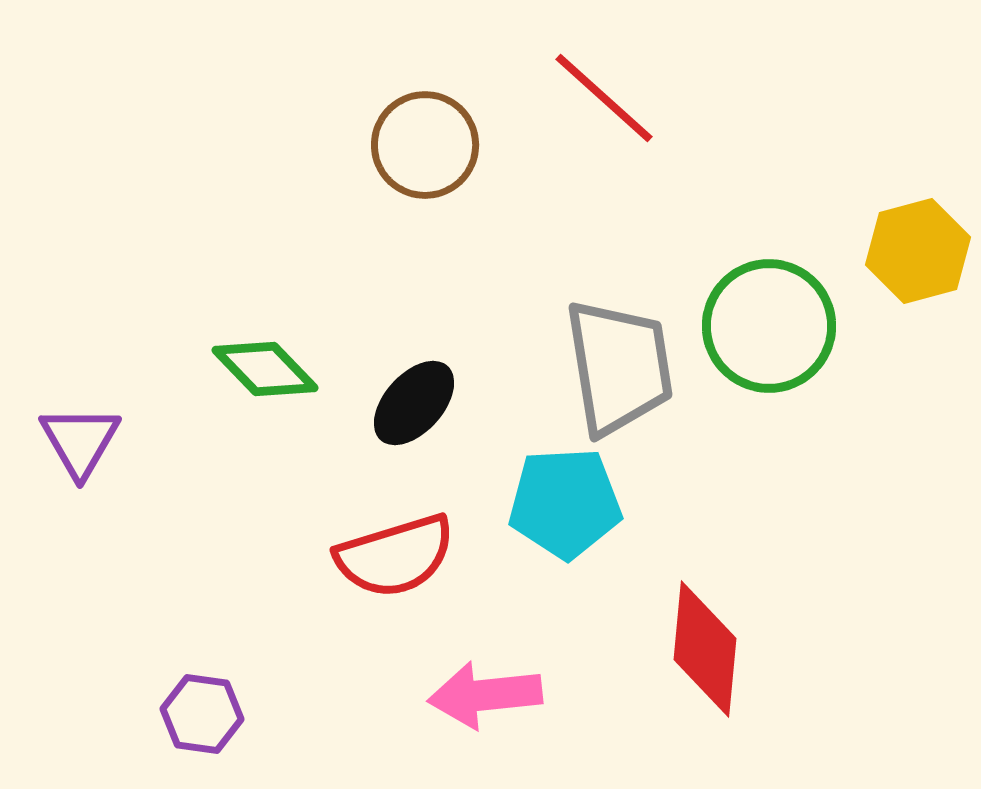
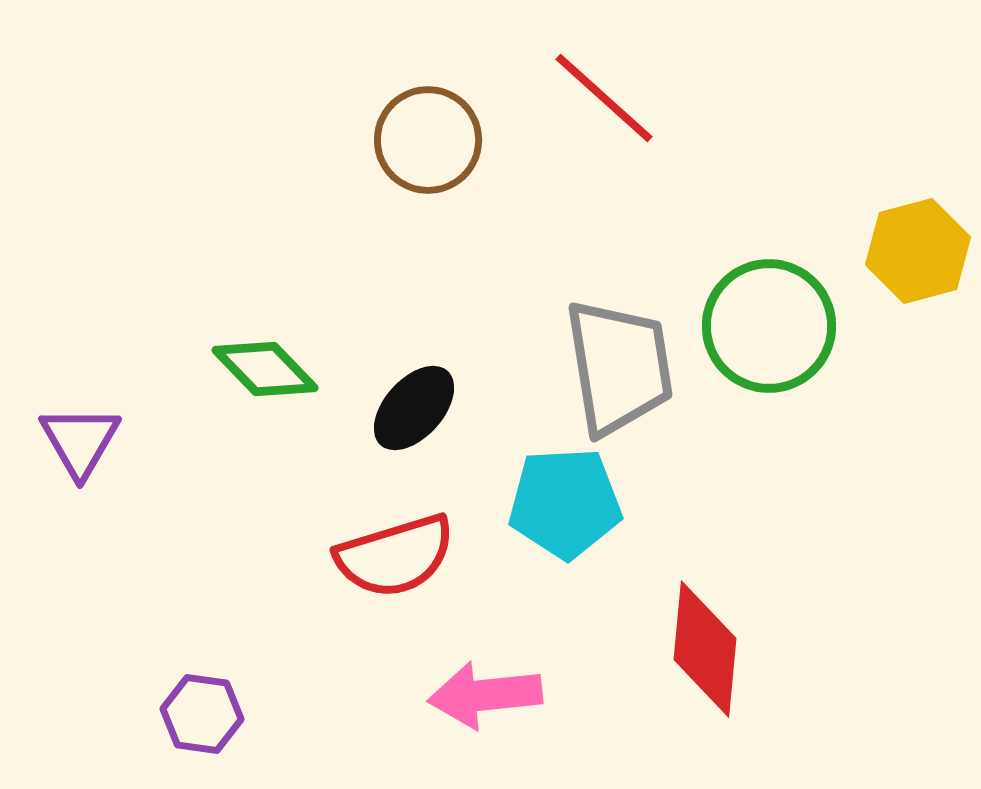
brown circle: moved 3 px right, 5 px up
black ellipse: moved 5 px down
